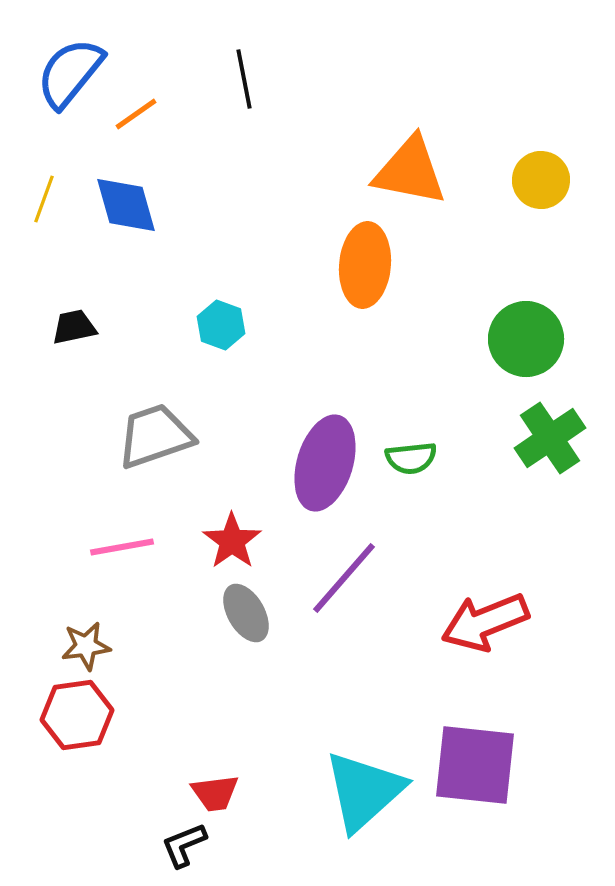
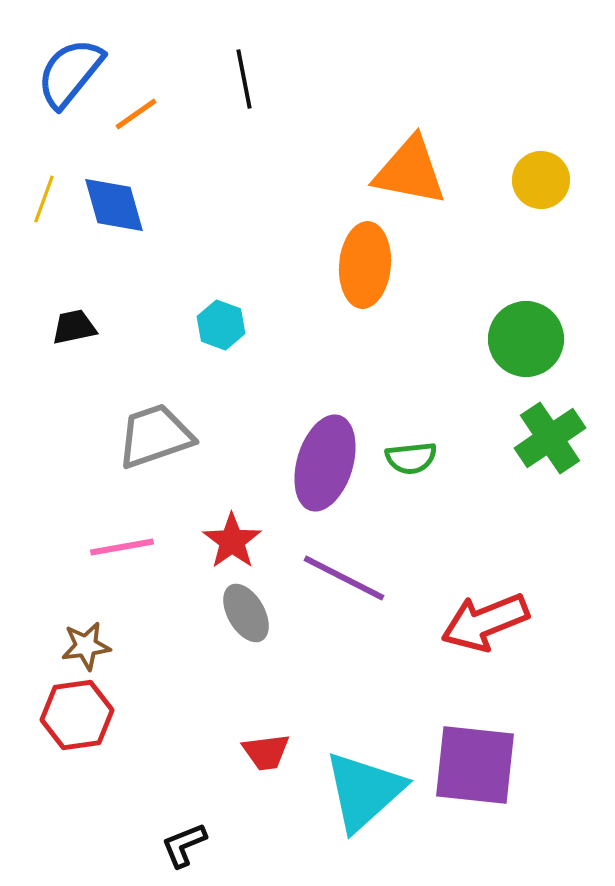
blue diamond: moved 12 px left
purple line: rotated 76 degrees clockwise
red trapezoid: moved 51 px right, 41 px up
